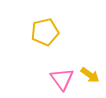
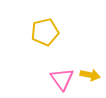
yellow arrow: rotated 24 degrees counterclockwise
